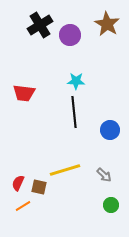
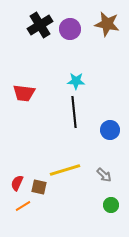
brown star: rotated 20 degrees counterclockwise
purple circle: moved 6 px up
red semicircle: moved 1 px left
